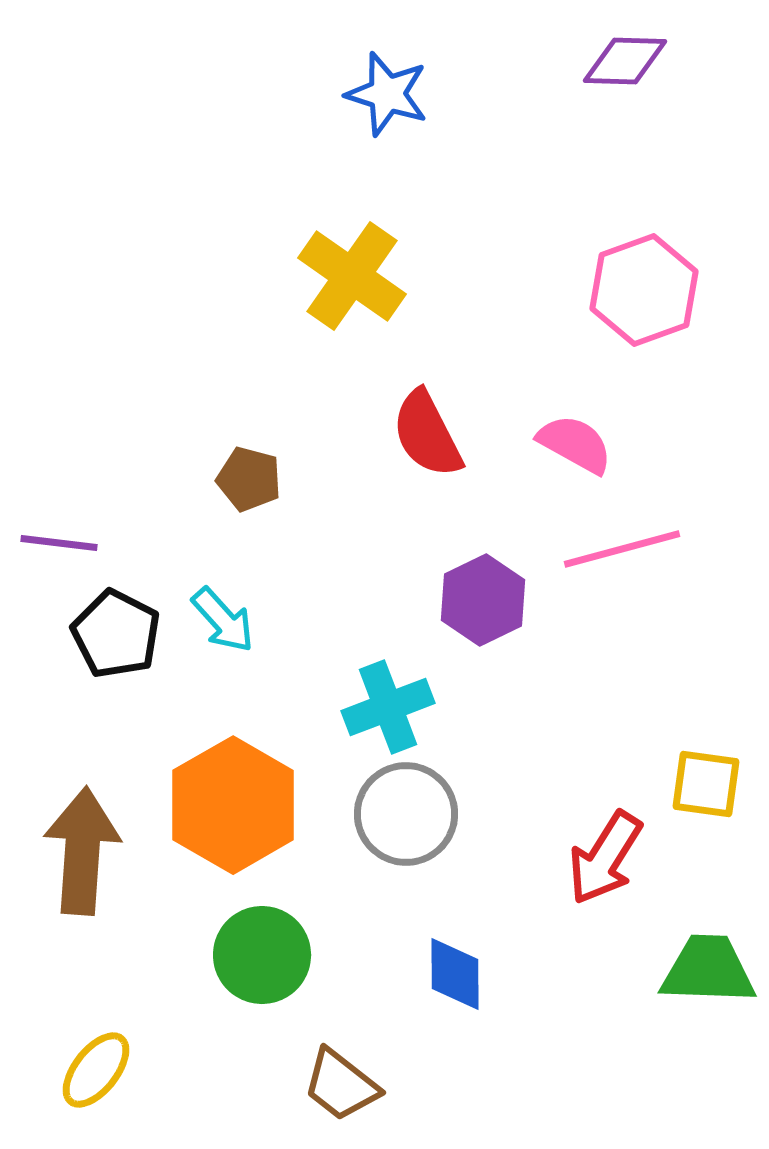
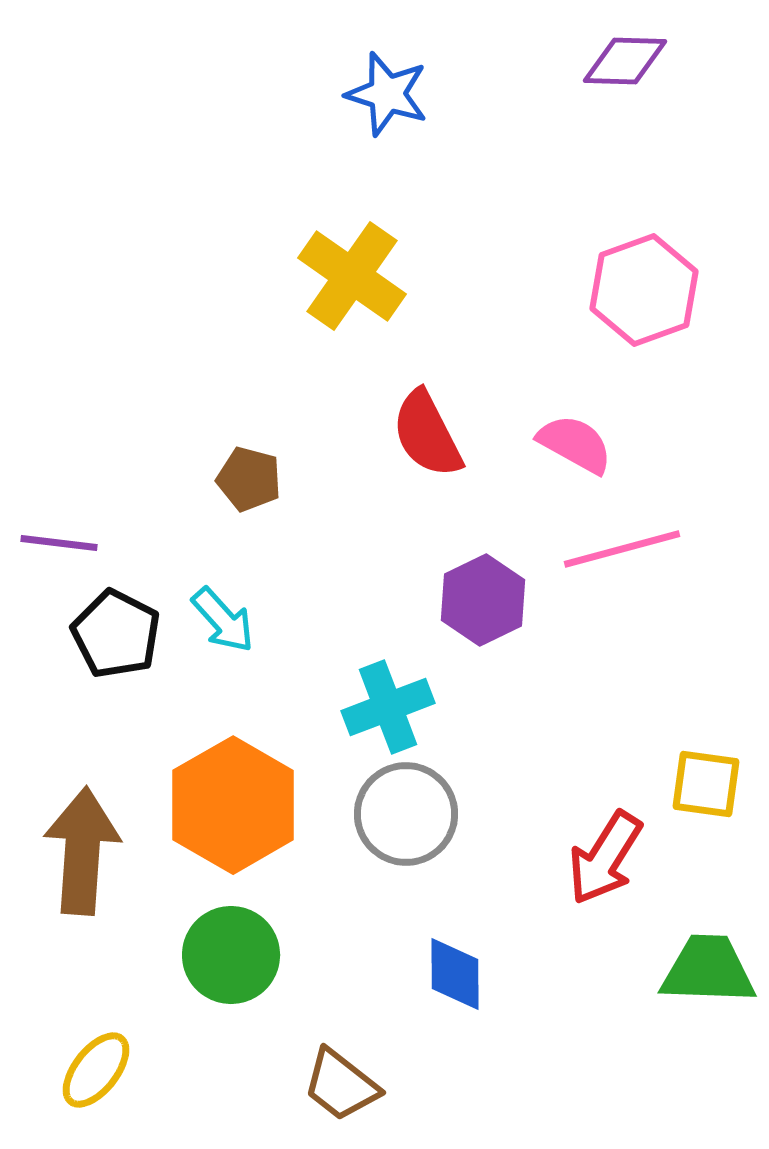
green circle: moved 31 px left
